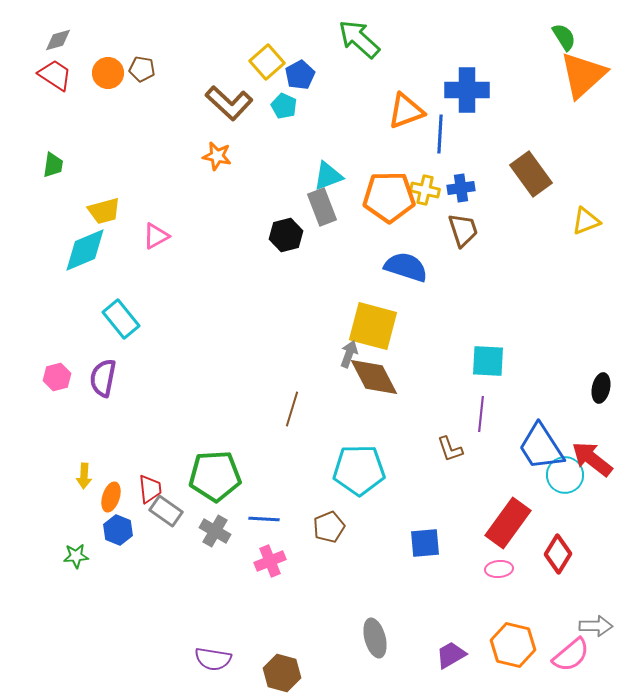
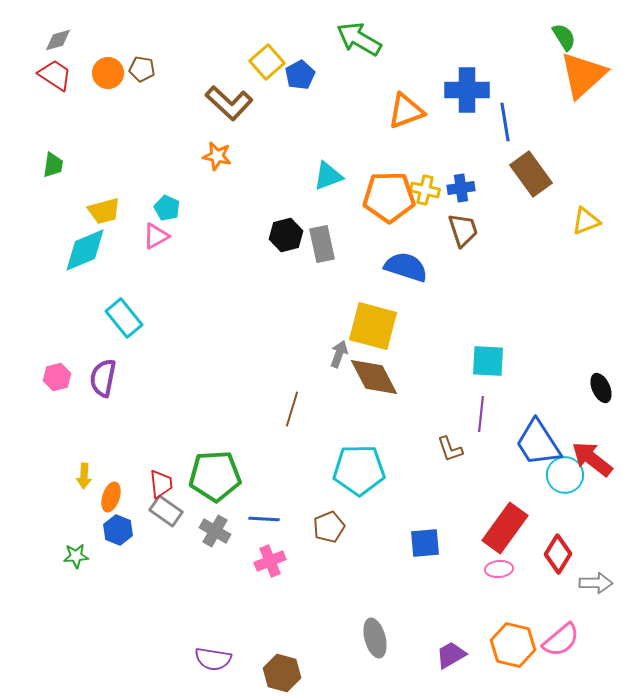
green arrow at (359, 39): rotated 12 degrees counterclockwise
cyan pentagon at (284, 106): moved 117 px left, 102 px down
blue line at (440, 134): moved 65 px right, 12 px up; rotated 12 degrees counterclockwise
gray rectangle at (322, 207): moved 37 px down; rotated 9 degrees clockwise
cyan rectangle at (121, 319): moved 3 px right, 1 px up
gray arrow at (349, 354): moved 10 px left
black ellipse at (601, 388): rotated 36 degrees counterclockwise
blue trapezoid at (541, 447): moved 3 px left, 4 px up
red trapezoid at (150, 489): moved 11 px right, 5 px up
red rectangle at (508, 523): moved 3 px left, 5 px down
gray arrow at (596, 626): moved 43 px up
pink semicircle at (571, 655): moved 10 px left, 15 px up
